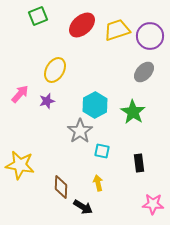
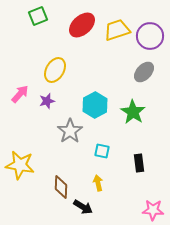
gray star: moved 10 px left
pink star: moved 6 px down
